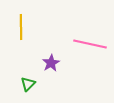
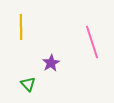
pink line: moved 2 px right, 2 px up; rotated 60 degrees clockwise
green triangle: rotated 28 degrees counterclockwise
